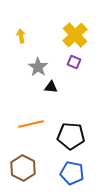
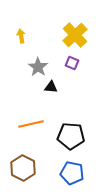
purple square: moved 2 px left, 1 px down
